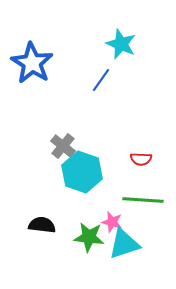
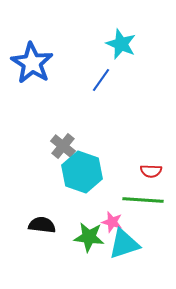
red semicircle: moved 10 px right, 12 px down
